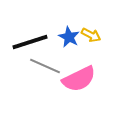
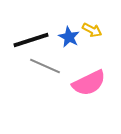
yellow arrow: moved 1 px right, 5 px up
black line: moved 1 px right, 2 px up
pink semicircle: moved 10 px right, 4 px down
